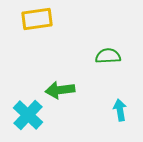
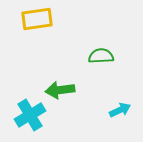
green semicircle: moved 7 px left
cyan arrow: rotated 75 degrees clockwise
cyan cross: moved 2 px right; rotated 16 degrees clockwise
